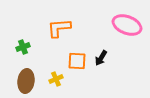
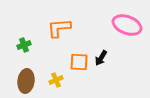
green cross: moved 1 px right, 2 px up
orange square: moved 2 px right, 1 px down
yellow cross: moved 1 px down
